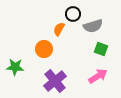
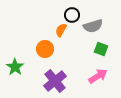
black circle: moved 1 px left, 1 px down
orange semicircle: moved 2 px right, 1 px down
orange circle: moved 1 px right
green star: rotated 30 degrees clockwise
